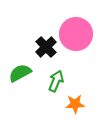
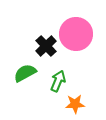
black cross: moved 1 px up
green semicircle: moved 5 px right
green arrow: moved 2 px right
